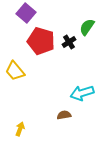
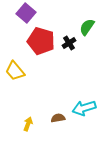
black cross: moved 1 px down
cyan arrow: moved 2 px right, 15 px down
brown semicircle: moved 6 px left, 3 px down
yellow arrow: moved 8 px right, 5 px up
